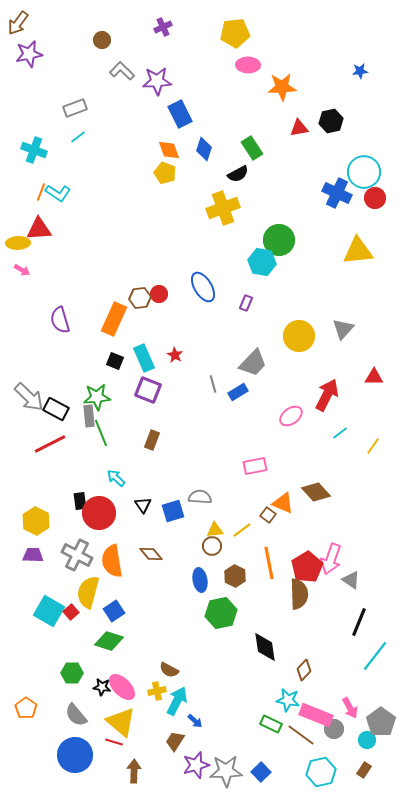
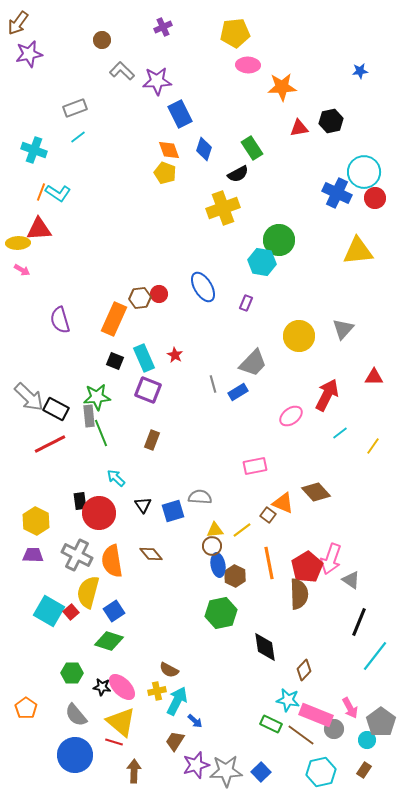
blue ellipse at (200, 580): moved 18 px right, 15 px up
